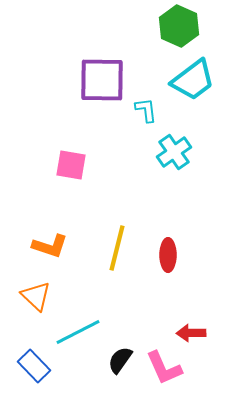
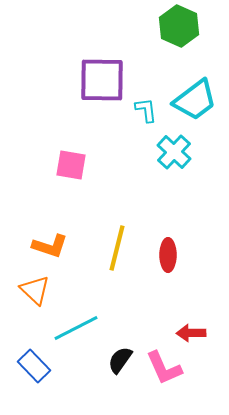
cyan trapezoid: moved 2 px right, 20 px down
cyan cross: rotated 12 degrees counterclockwise
orange triangle: moved 1 px left, 6 px up
cyan line: moved 2 px left, 4 px up
